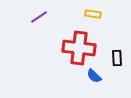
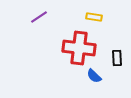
yellow rectangle: moved 1 px right, 3 px down
